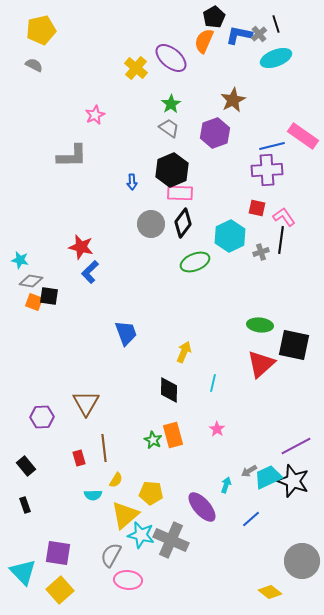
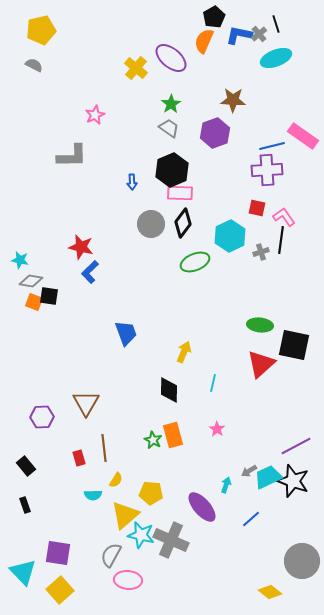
brown star at (233, 100): rotated 30 degrees clockwise
